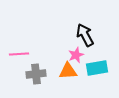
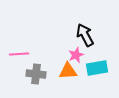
gray cross: rotated 12 degrees clockwise
